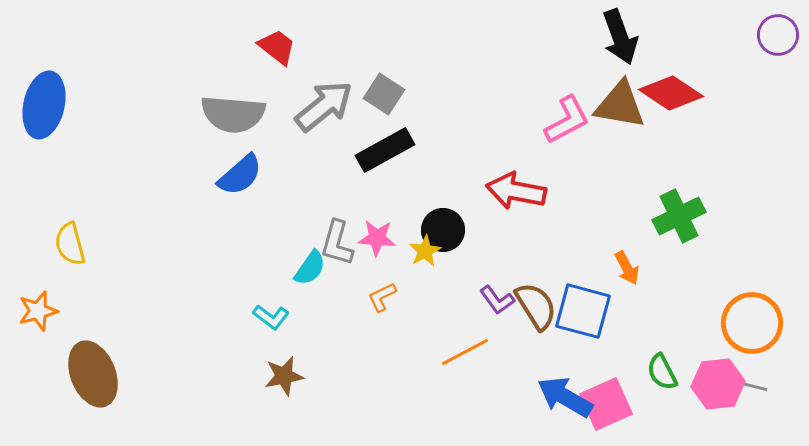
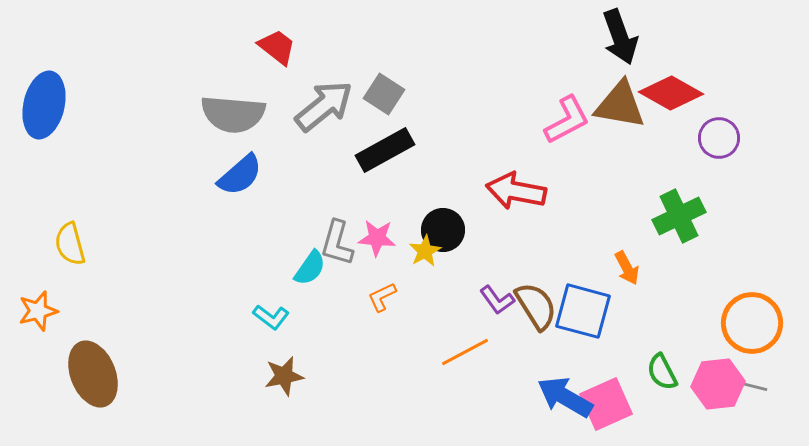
purple circle: moved 59 px left, 103 px down
red diamond: rotated 4 degrees counterclockwise
